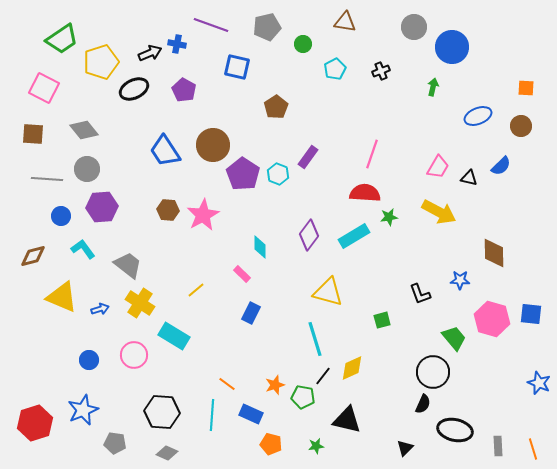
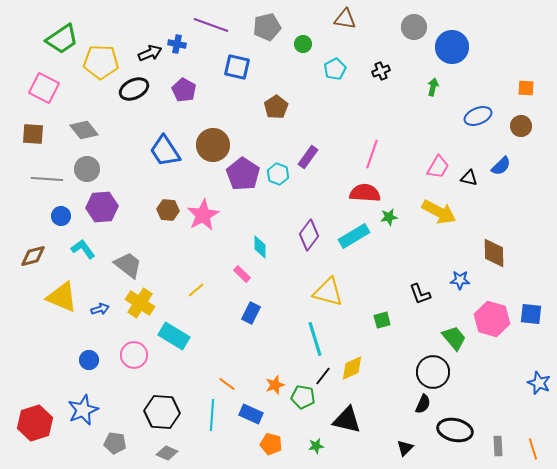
brown triangle at (345, 22): moved 3 px up
yellow pentagon at (101, 62): rotated 20 degrees clockwise
